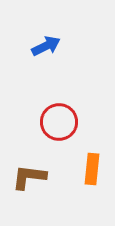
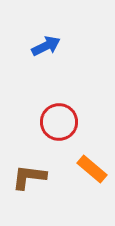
orange rectangle: rotated 56 degrees counterclockwise
